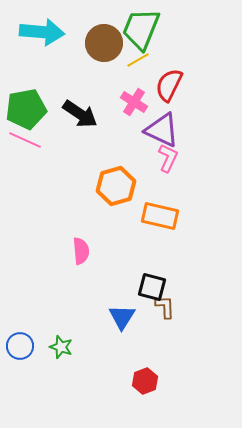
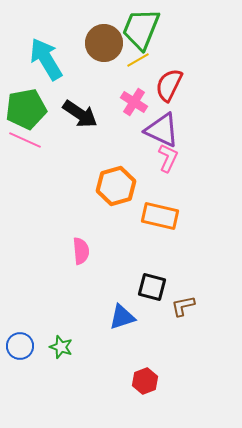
cyan arrow: moved 4 px right, 27 px down; rotated 126 degrees counterclockwise
brown L-shape: moved 18 px right, 1 px up; rotated 100 degrees counterclockwise
blue triangle: rotated 40 degrees clockwise
